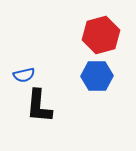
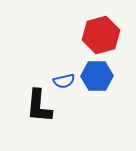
blue semicircle: moved 40 px right, 6 px down
